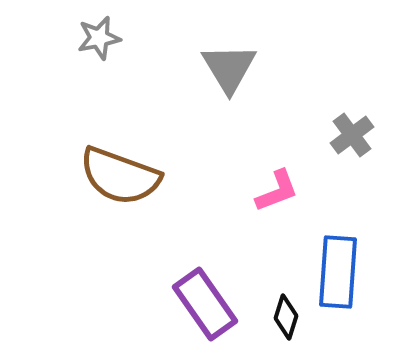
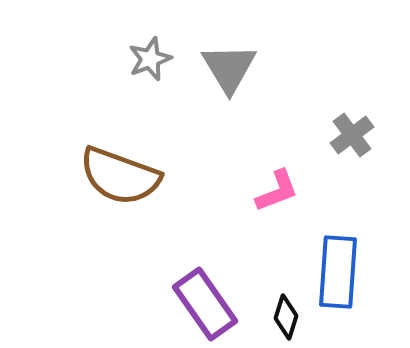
gray star: moved 51 px right, 21 px down; rotated 9 degrees counterclockwise
